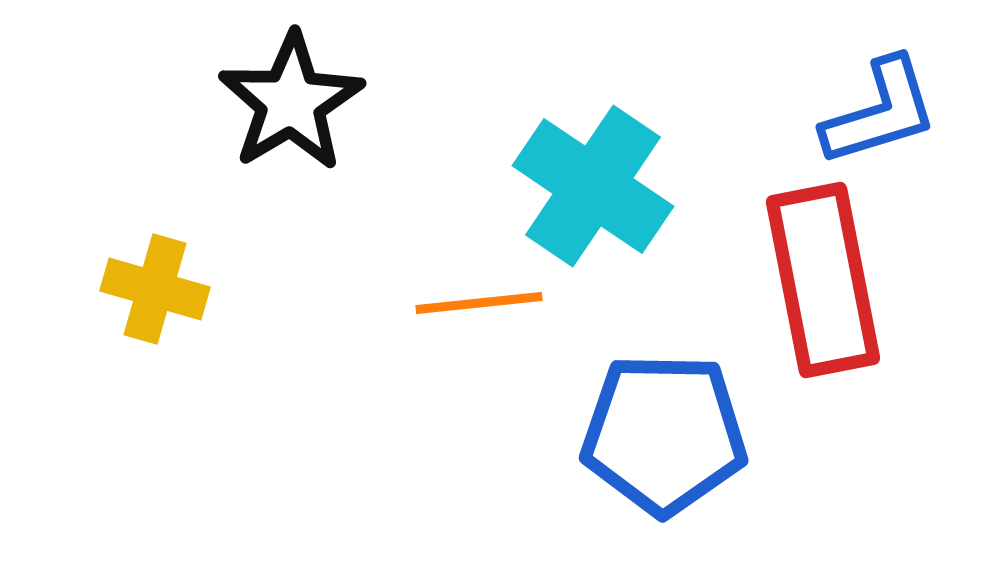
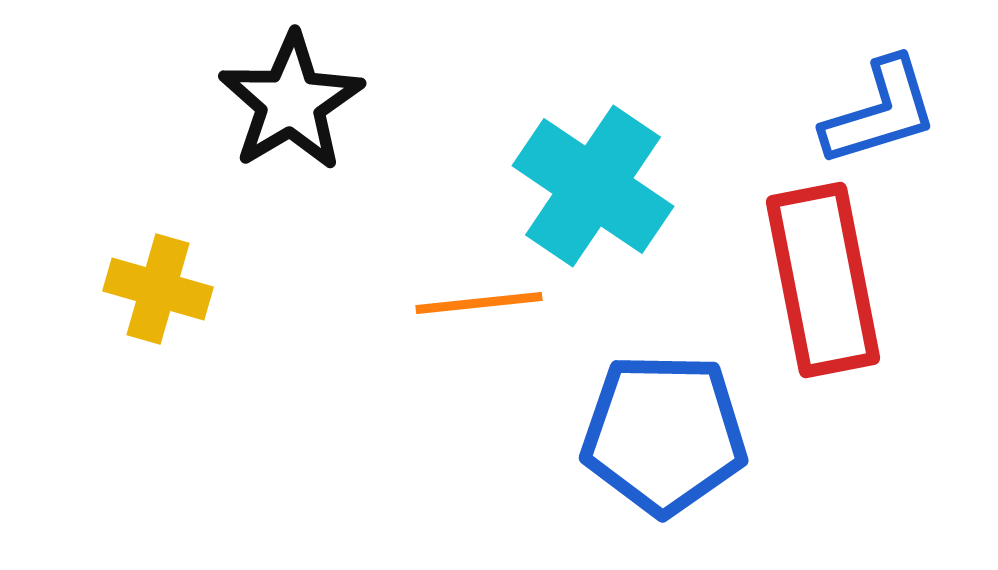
yellow cross: moved 3 px right
